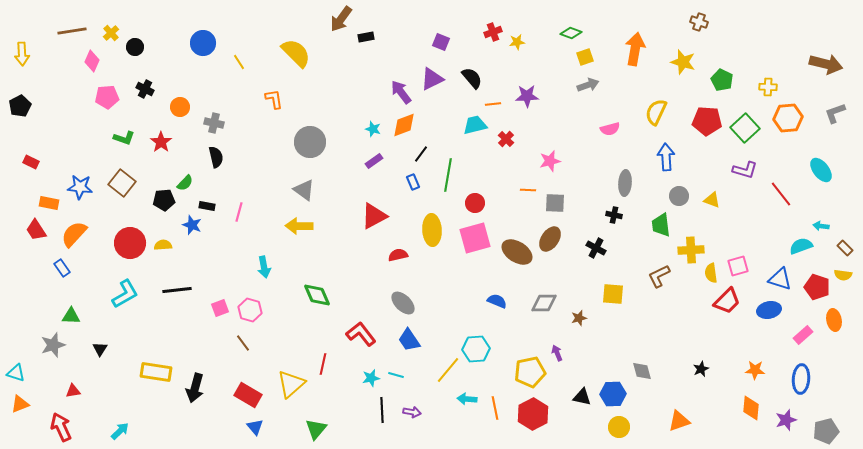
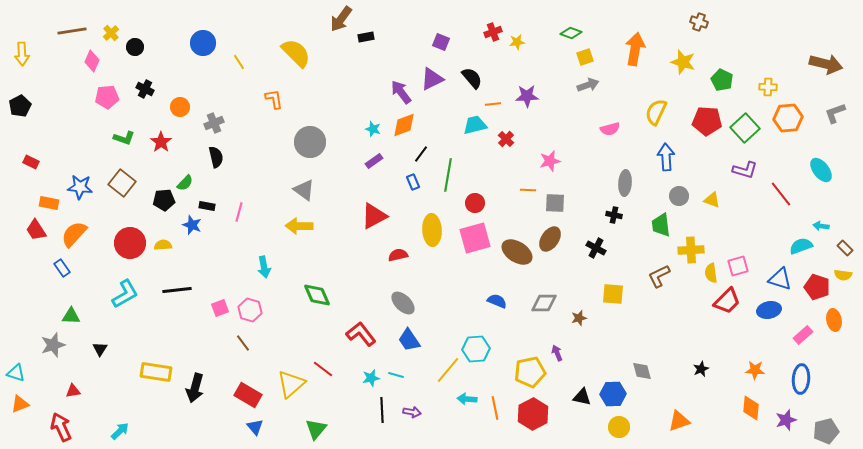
gray cross at (214, 123): rotated 36 degrees counterclockwise
red line at (323, 364): moved 5 px down; rotated 65 degrees counterclockwise
